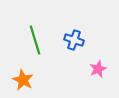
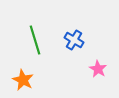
blue cross: rotated 12 degrees clockwise
pink star: rotated 18 degrees counterclockwise
